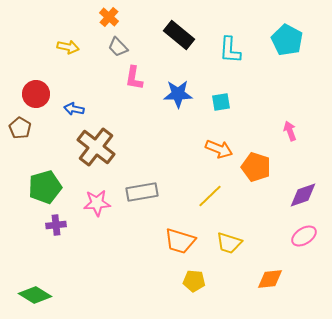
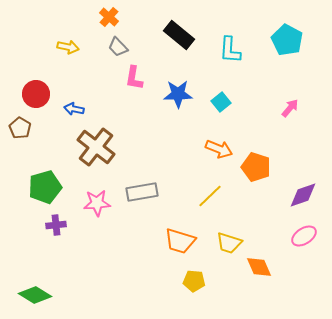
cyan square: rotated 30 degrees counterclockwise
pink arrow: moved 23 px up; rotated 60 degrees clockwise
orange diamond: moved 11 px left, 12 px up; rotated 72 degrees clockwise
